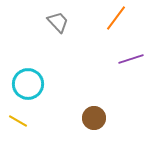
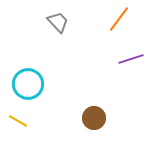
orange line: moved 3 px right, 1 px down
